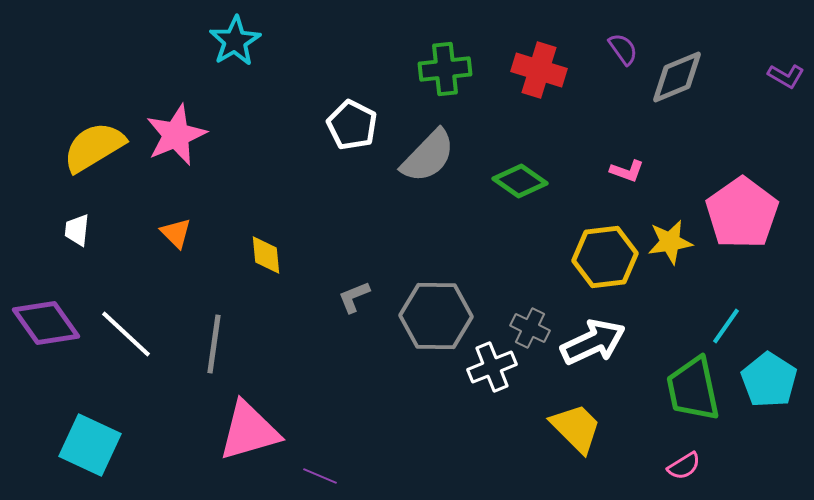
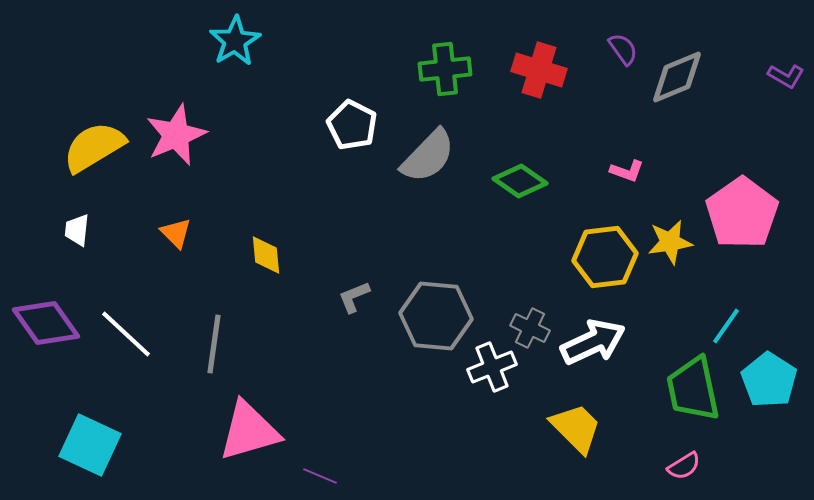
gray hexagon: rotated 4 degrees clockwise
